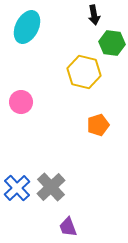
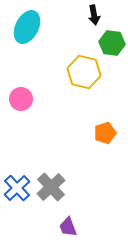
pink circle: moved 3 px up
orange pentagon: moved 7 px right, 8 px down
